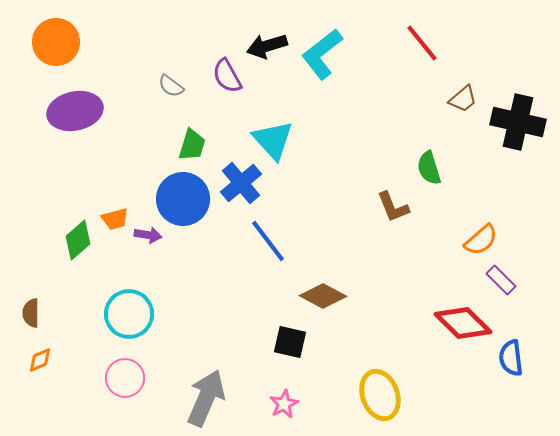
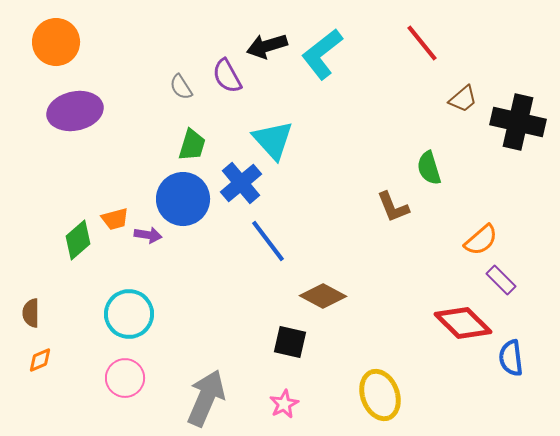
gray semicircle: moved 10 px right, 1 px down; rotated 20 degrees clockwise
